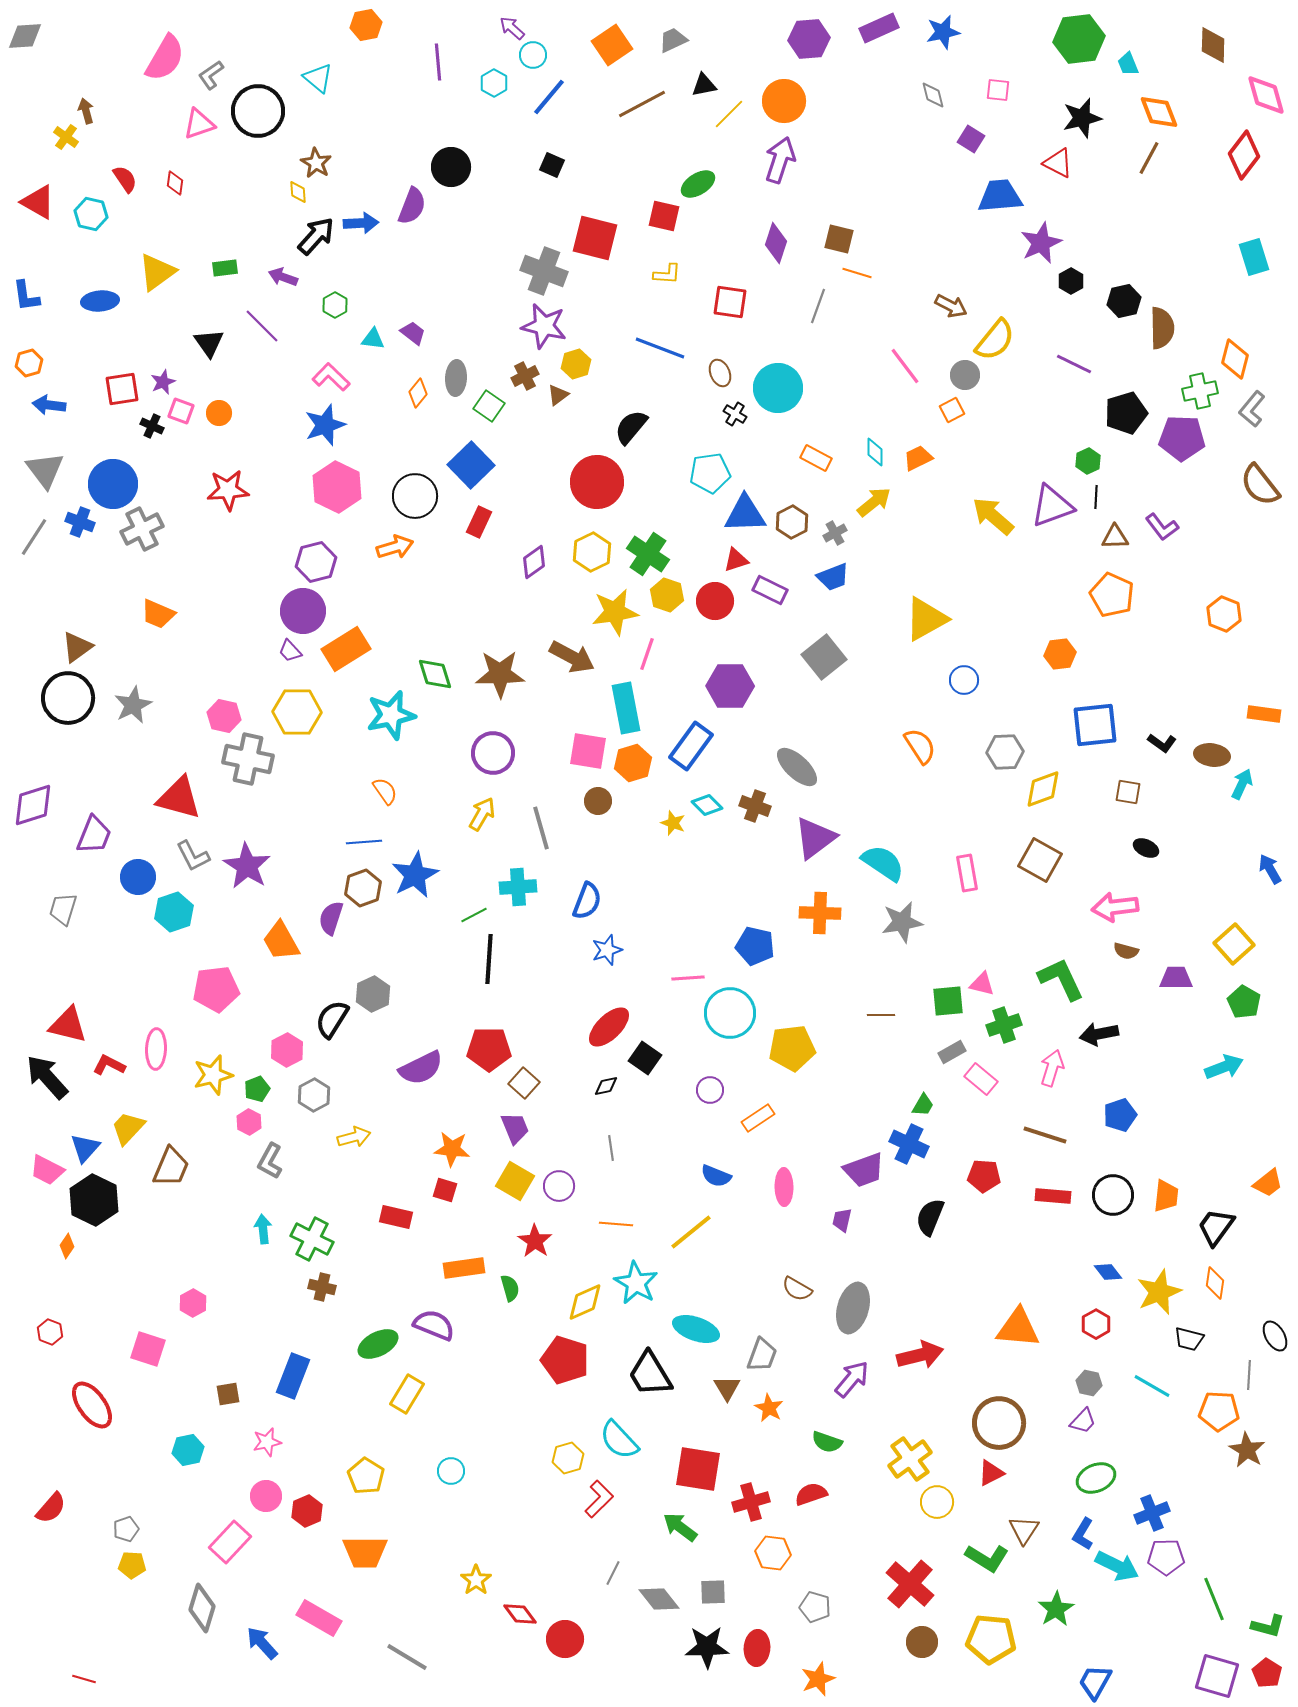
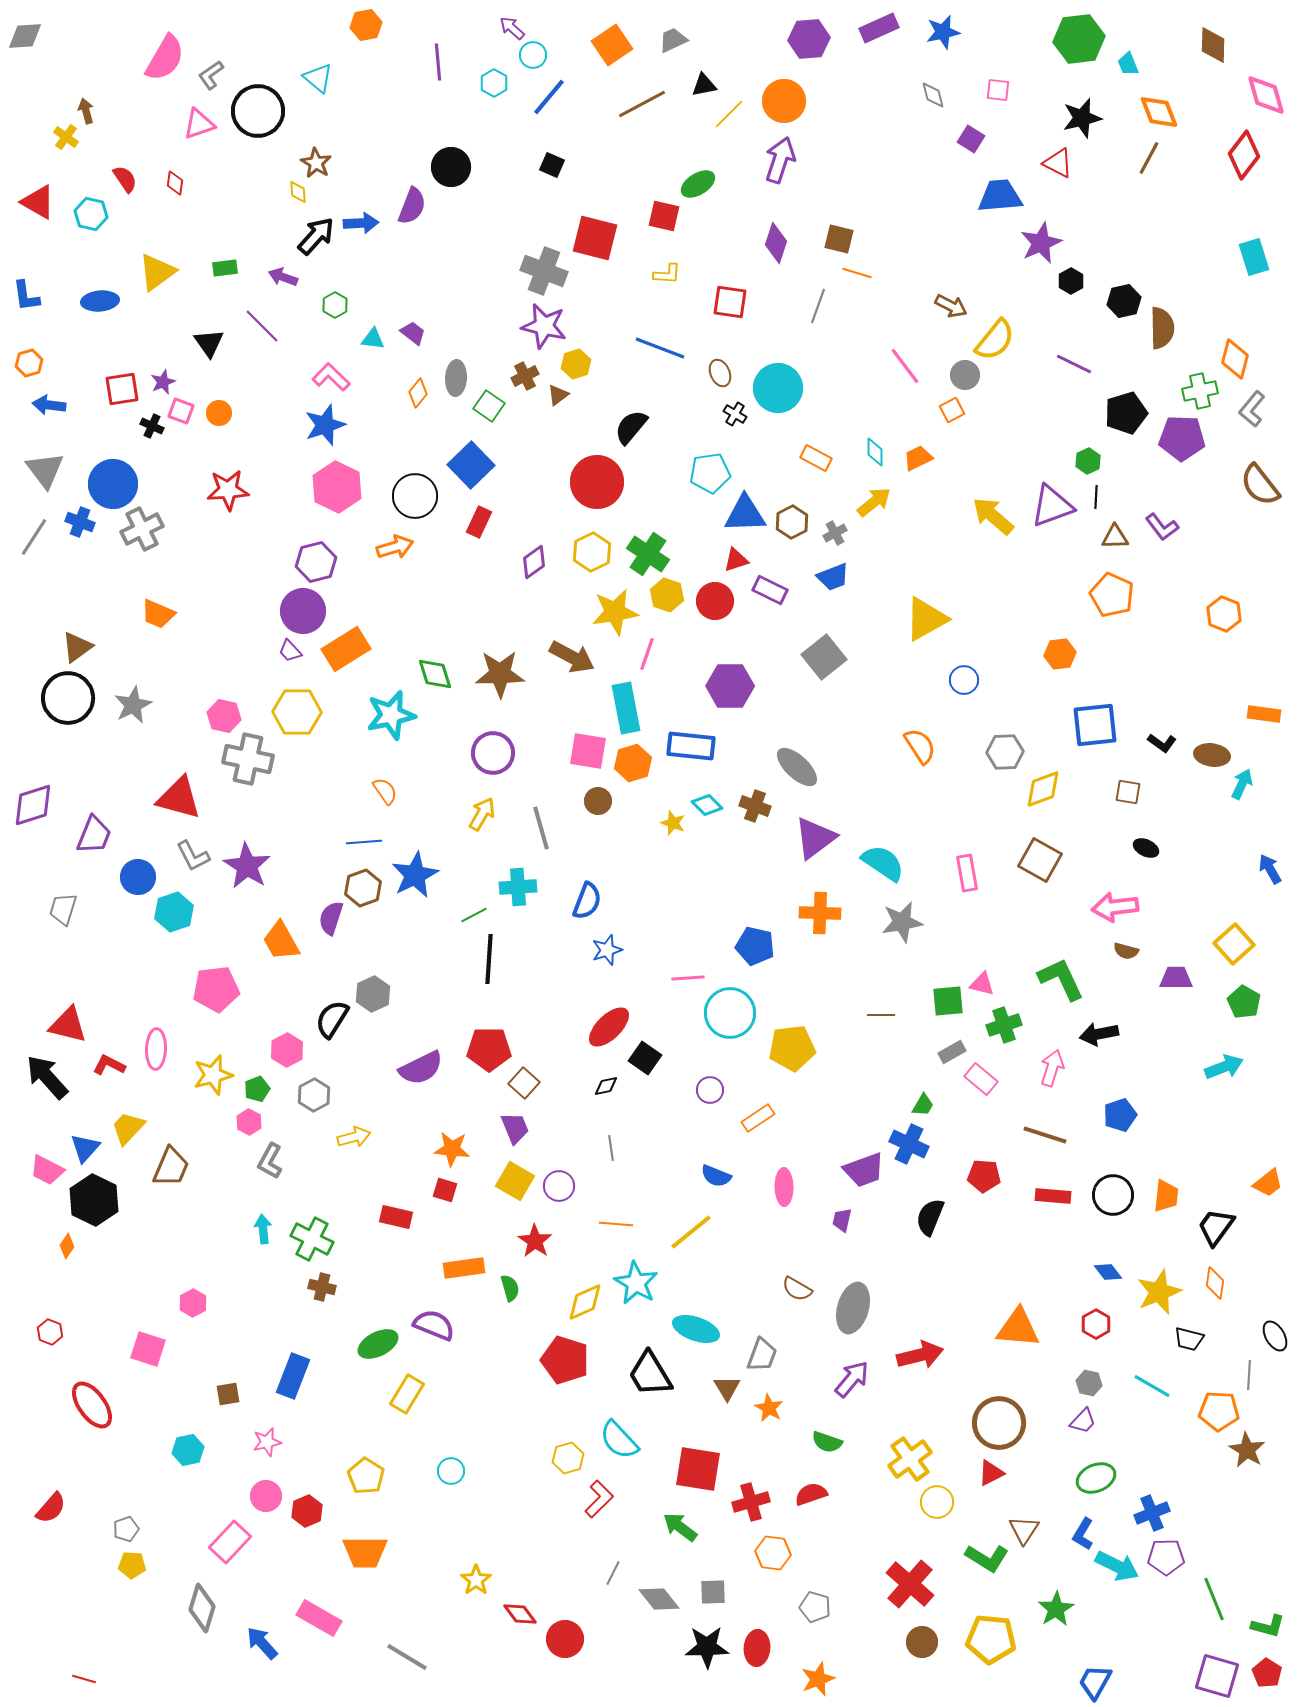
blue rectangle at (691, 746): rotated 60 degrees clockwise
